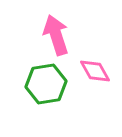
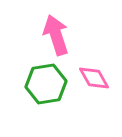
pink diamond: moved 1 px left, 7 px down
